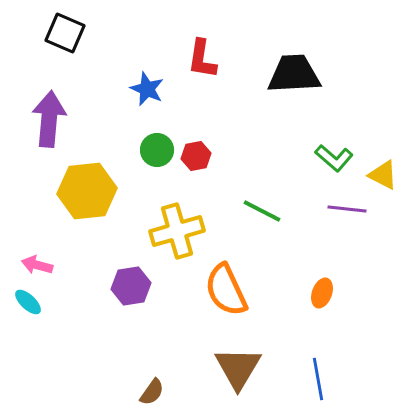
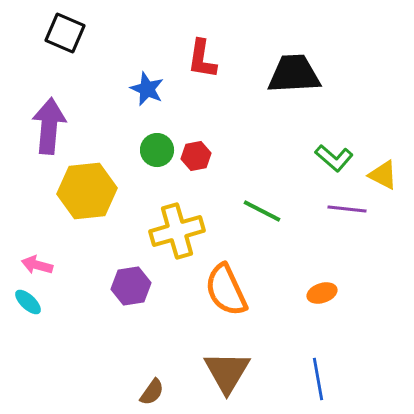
purple arrow: moved 7 px down
orange ellipse: rotated 52 degrees clockwise
brown triangle: moved 11 px left, 4 px down
